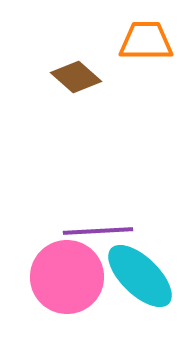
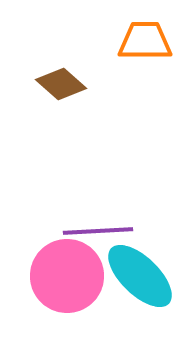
orange trapezoid: moved 1 px left
brown diamond: moved 15 px left, 7 px down
pink circle: moved 1 px up
